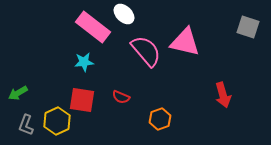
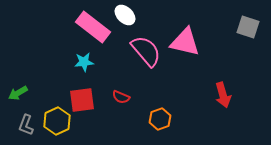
white ellipse: moved 1 px right, 1 px down
red square: rotated 16 degrees counterclockwise
